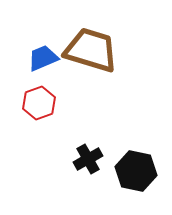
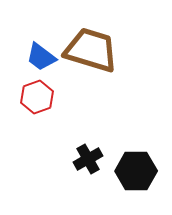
blue trapezoid: moved 2 px left, 1 px up; rotated 120 degrees counterclockwise
red hexagon: moved 2 px left, 6 px up
black hexagon: rotated 12 degrees counterclockwise
